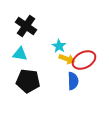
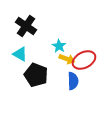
cyan triangle: rotated 21 degrees clockwise
black pentagon: moved 8 px right, 6 px up; rotated 15 degrees clockwise
